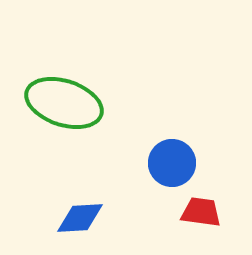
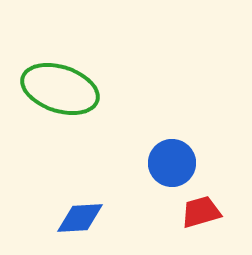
green ellipse: moved 4 px left, 14 px up
red trapezoid: rotated 24 degrees counterclockwise
